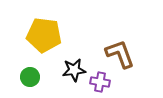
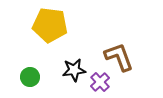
yellow pentagon: moved 6 px right, 10 px up
brown L-shape: moved 1 px left, 3 px down
purple cross: rotated 36 degrees clockwise
